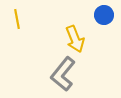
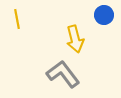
yellow arrow: rotated 8 degrees clockwise
gray L-shape: rotated 104 degrees clockwise
